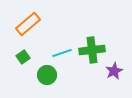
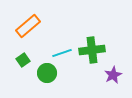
orange rectangle: moved 2 px down
green square: moved 3 px down
purple star: moved 1 px left, 4 px down
green circle: moved 2 px up
